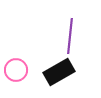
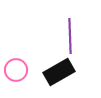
purple line: rotated 8 degrees counterclockwise
